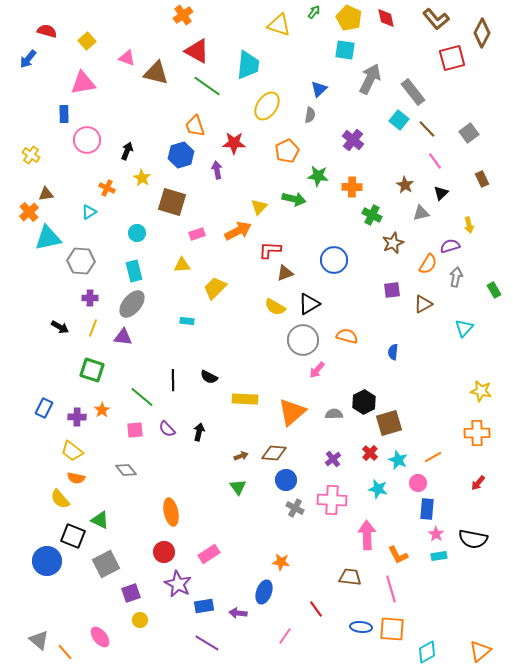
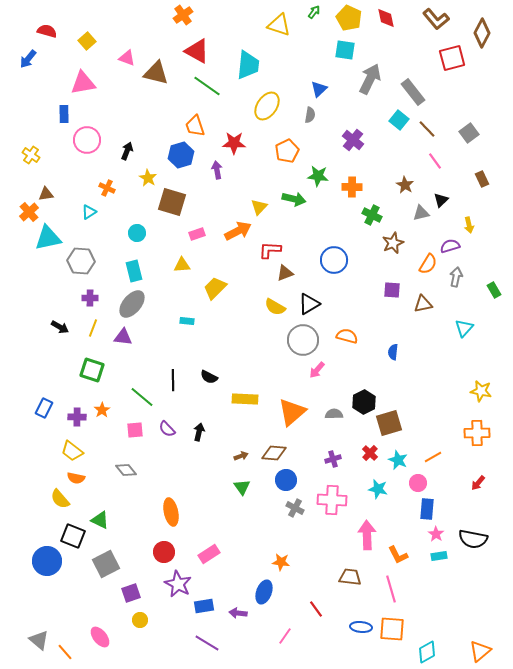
yellow star at (142, 178): moved 6 px right
black triangle at (441, 193): moved 7 px down
purple square at (392, 290): rotated 12 degrees clockwise
brown triangle at (423, 304): rotated 18 degrees clockwise
purple cross at (333, 459): rotated 21 degrees clockwise
green triangle at (238, 487): moved 4 px right
